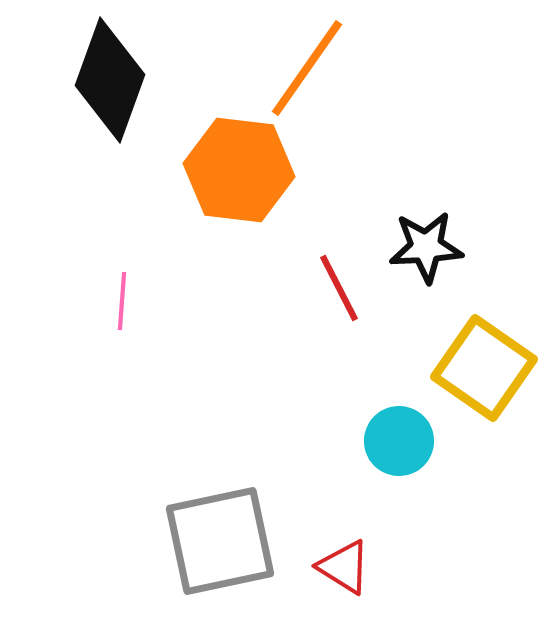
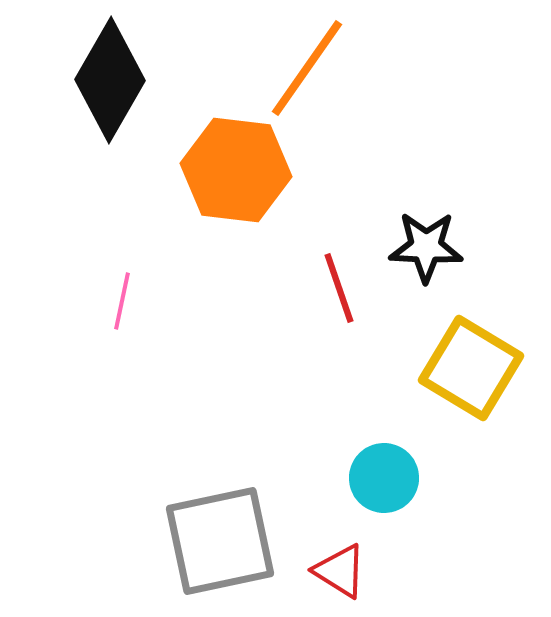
black diamond: rotated 10 degrees clockwise
orange hexagon: moved 3 px left
black star: rotated 6 degrees clockwise
red line: rotated 8 degrees clockwise
pink line: rotated 8 degrees clockwise
yellow square: moved 13 px left; rotated 4 degrees counterclockwise
cyan circle: moved 15 px left, 37 px down
red triangle: moved 4 px left, 4 px down
